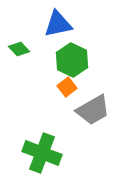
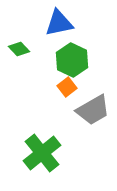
blue triangle: moved 1 px right, 1 px up
green cross: rotated 30 degrees clockwise
